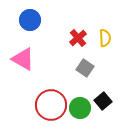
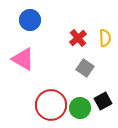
black square: rotated 12 degrees clockwise
